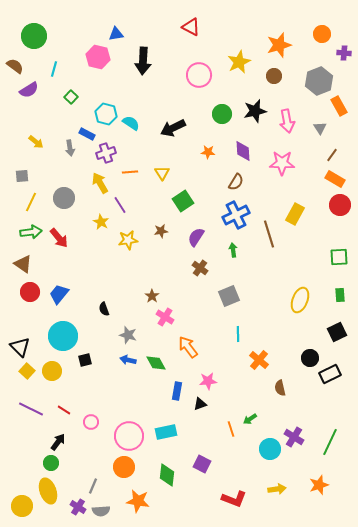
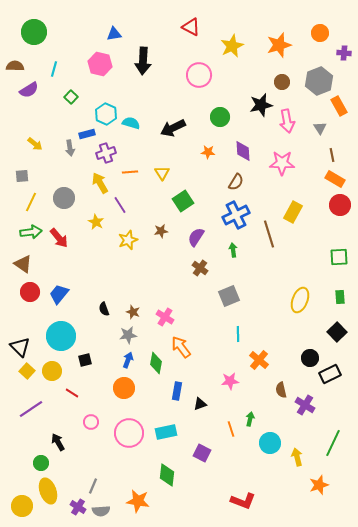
blue triangle at (116, 34): moved 2 px left
orange circle at (322, 34): moved 2 px left, 1 px up
green circle at (34, 36): moved 4 px up
pink hexagon at (98, 57): moved 2 px right, 7 px down
yellow star at (239, 62): moved 7 px left, 16 px up
brown semicircle at (15, 66): rotated 36 degrees counterclockwise
brown circle at (274, 76): moved 8 px right, 6 px down
black star at (255, 111): moved 6 px right, 6 px up
cyan hexagon at (106, 114): rotated 10 degrees clockwise
green circle at (222, 114): moved 2 px left, 3 px down
cyan semicircle at (131, 123): rotated 18 degrees counterclockwise
blue rectangle at (87, 134): rotated 42 degrees counterclockwise
yellow arrow at (36, 142): moved 1 px left, 2 px down
brown line at (332, 155): rotated 48 degrees counterclockwise
yellow rectangle at (295, 214): moved 2 px left, 2 px up
yellow star at (101, 222): moved 5 px left
yellow star at (128, 240): rotated 12 degrees counterclockwise
green rectangle at (340, 295): moved 2 px down
brown star at (152, 296): moved 19 px left, 16 px down; rotated 16 degrees counterclockwise
black square at (337, 332): rotated 18 degrees counterclockwise
gray star at (128, 335): rotated 24 degrees counterclockwise
cyan circle at (63, 336): moved 2 px left
orange arrow at (188, 347): moved 7 px left
blue arrow at (128, 360): rotated 98 degrees clockwise
green diamond at (156, 363): rotated 40 degrees clockwise
pink star at (208, 381): moved 22 px right
brown semicircle at (280, 388): moved 1 px right, 2 px down
purple line at (31, 409): rotated 60 degrees counterclockwise
red line at (64, 410): moved 8 px right, 17 px up
green arrow at (250, 419): rotated 136 degrees clockwise
pink circle at (129, 436): moved 3 px up
purple cross at (294, 437): moved 11 px right, 32 px up
black arrow at (58, 442): rotated 66 degrees counterclockwise
green line at (330, 442): moved 3 px right, 1 px down
cyan circle at (270, 449): moved 6 px up
green circle at (51, 463): moved 10 px left
purple square at (202, 464): moved 11 px up
orange circle at (124, 467): moved 79 px up
yellow arrow at (277, 489): moved 20 px right, 32 px up; rotated 96 degrees counterclockwise
red L-shape at (234, 499): moved 9 px right, 2 px down
